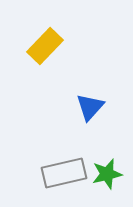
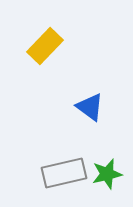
blue triangle: rotated 36 degrees counterclockwise
